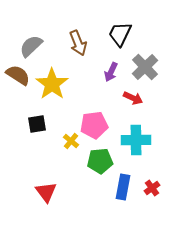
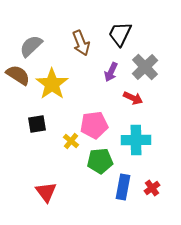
brown arrow: moved 3 px right
